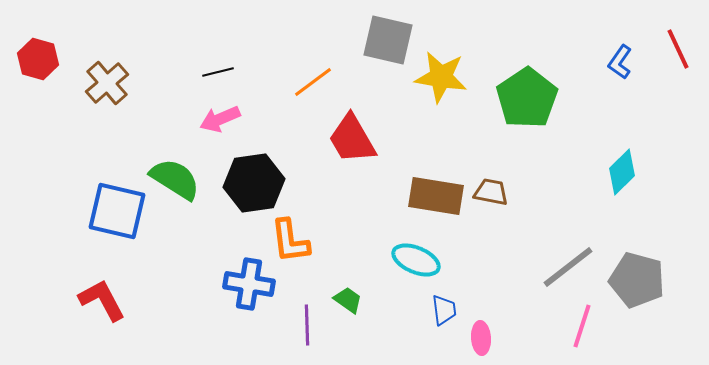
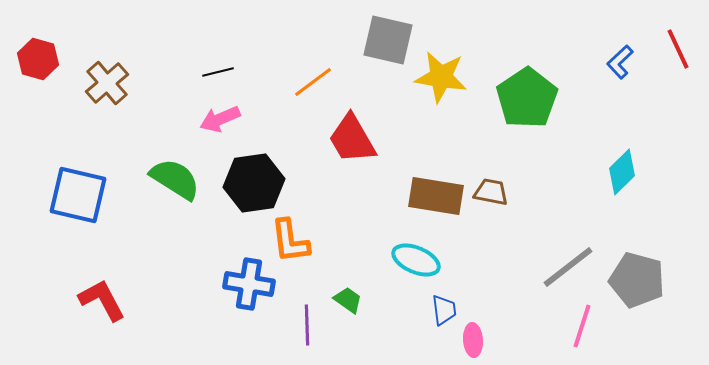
blue L-shape: rotated 12 degrees clockwise
blue square: moved 39 px left, 16 px up
pink ellipse: moved 8 px left, 2 px down
